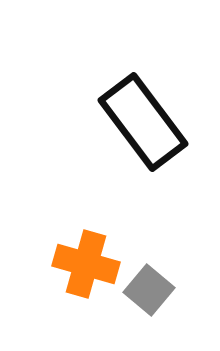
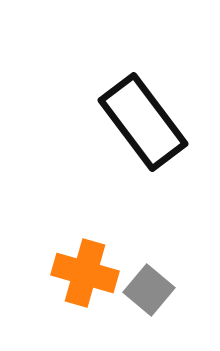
orange cross: moved 1 px left, 9 px down
